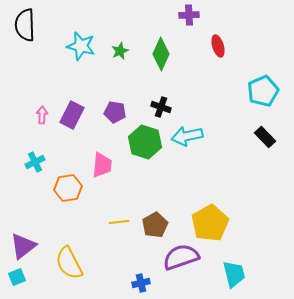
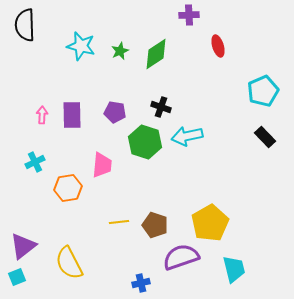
green diamond: moved 5 px left; rotated 32 degrees clockwise
purple rectangle: rotated 28 degrees counterclockwise
brown pentagon: rotated 25 degrees counterclockwise
cyan trapezoid: moved 5 px up
